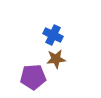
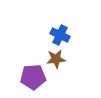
blue cross: moved 7 px right
